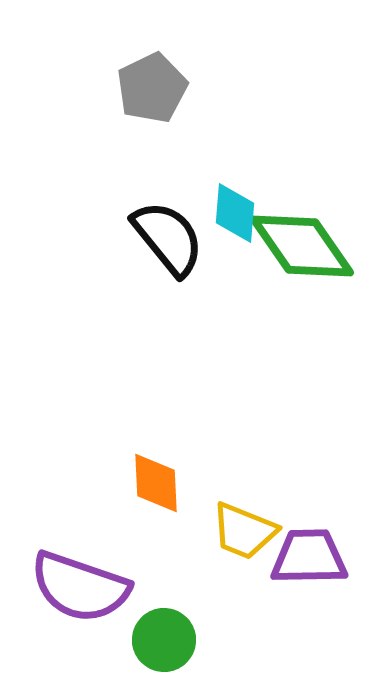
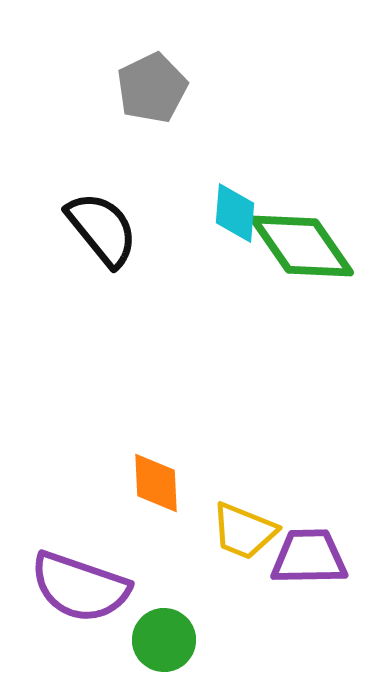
black semicircle: moved 66 px left, 9 px up
